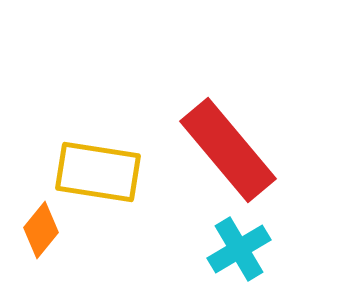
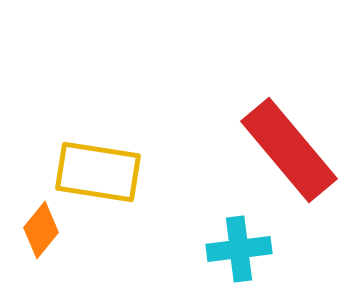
red rectangle: moved 61 px right
cyan cross: rotated 24 degrees clockwise
